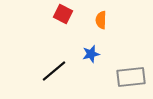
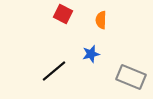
gray rectangle: rotated 28 degrees clockwise
